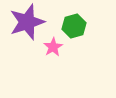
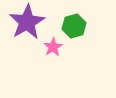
purple star: rotated 12 degrees counterclockwise
